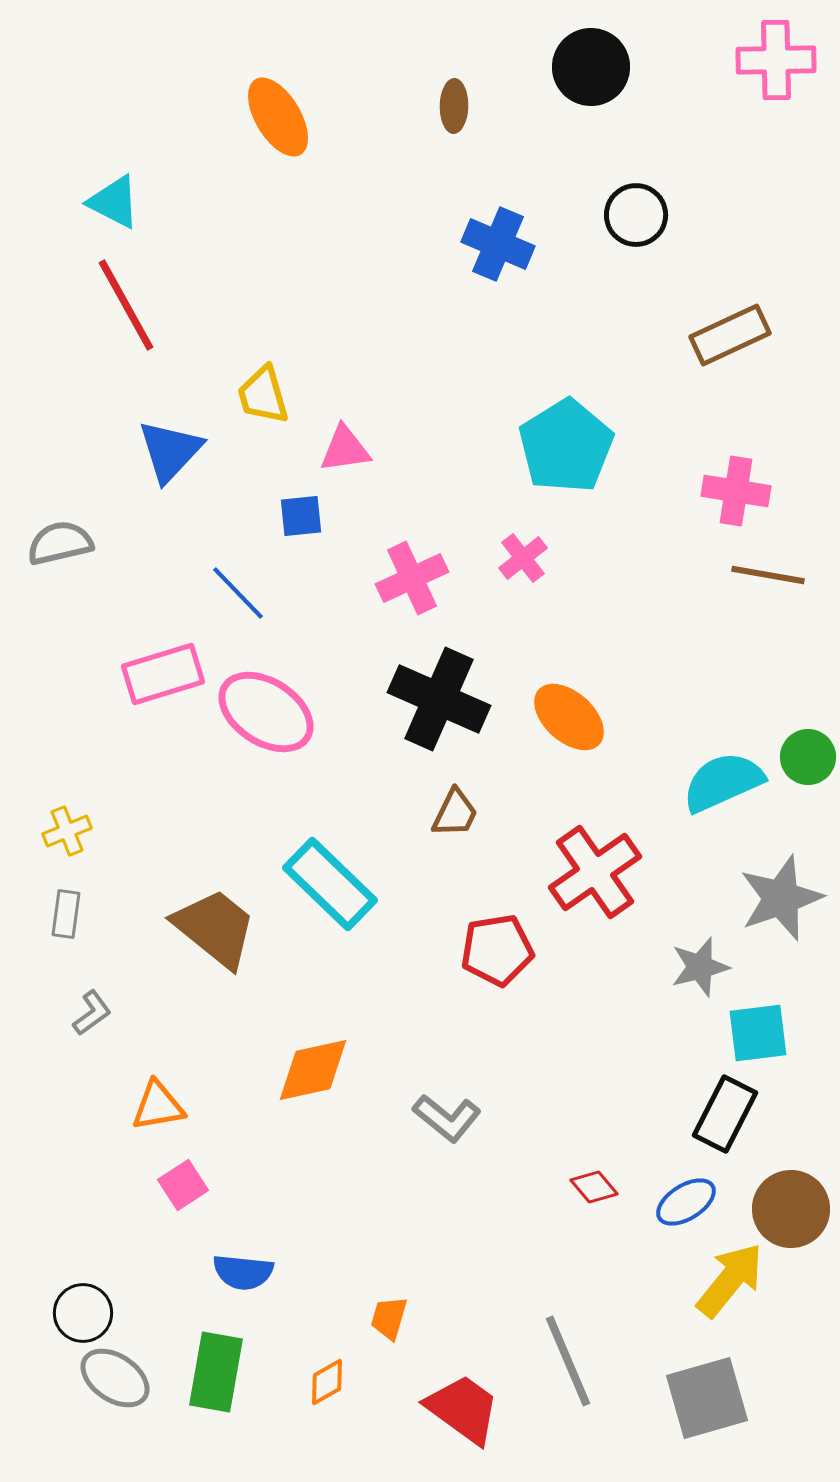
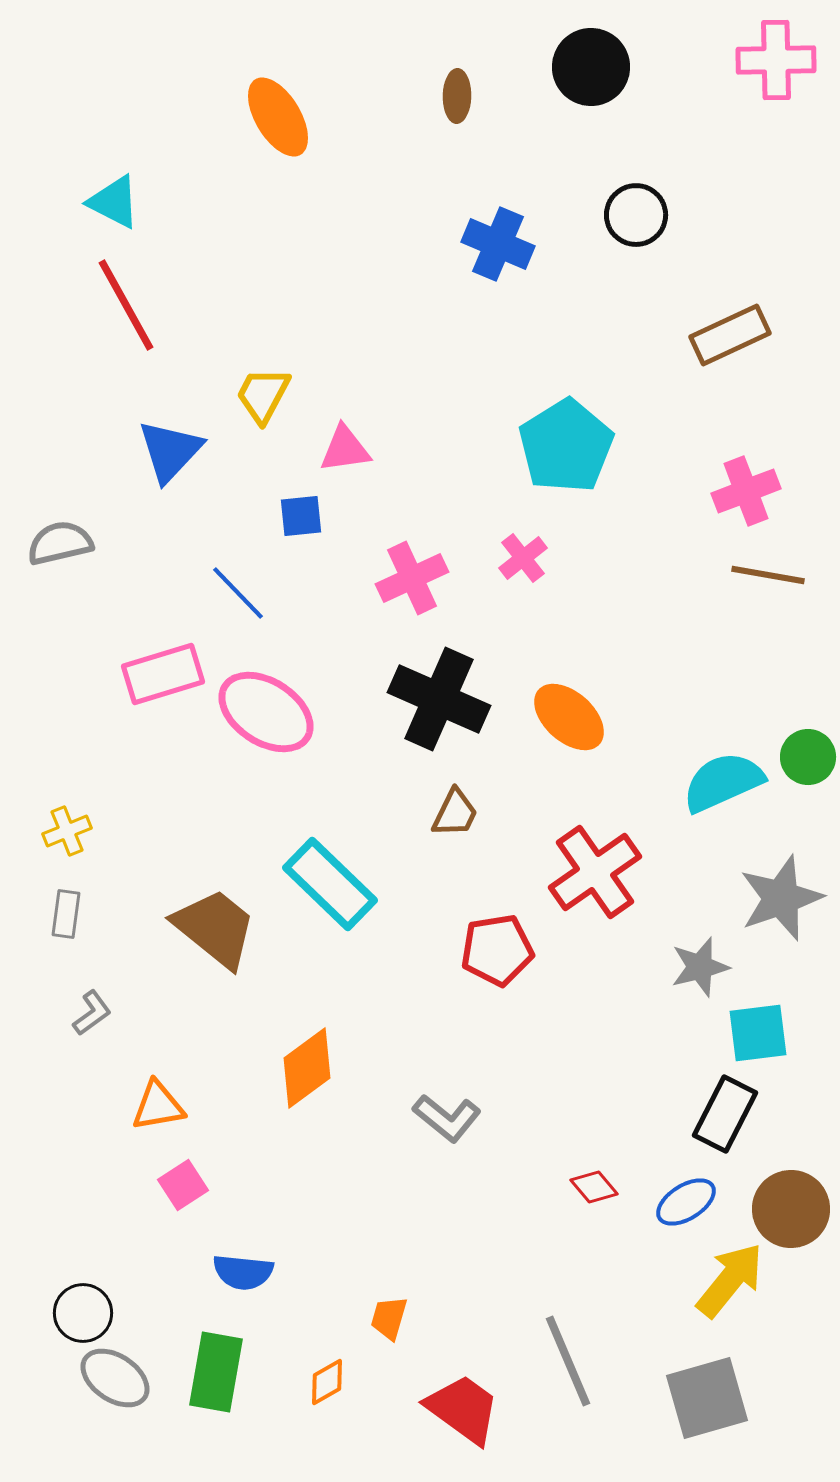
brown ellipse at (454, 106): moved 3 px right, 10 px up
yellow trapezoid at (263, 395): rotated 44 degrees clockwise
pink cross at (736, 491): moved 10 px right; rotated 30 degrees counterclockwise
orange diamond at (313, 1070): moved 6 px left, 2 px up; rotated 24 degrees counterclockwise
